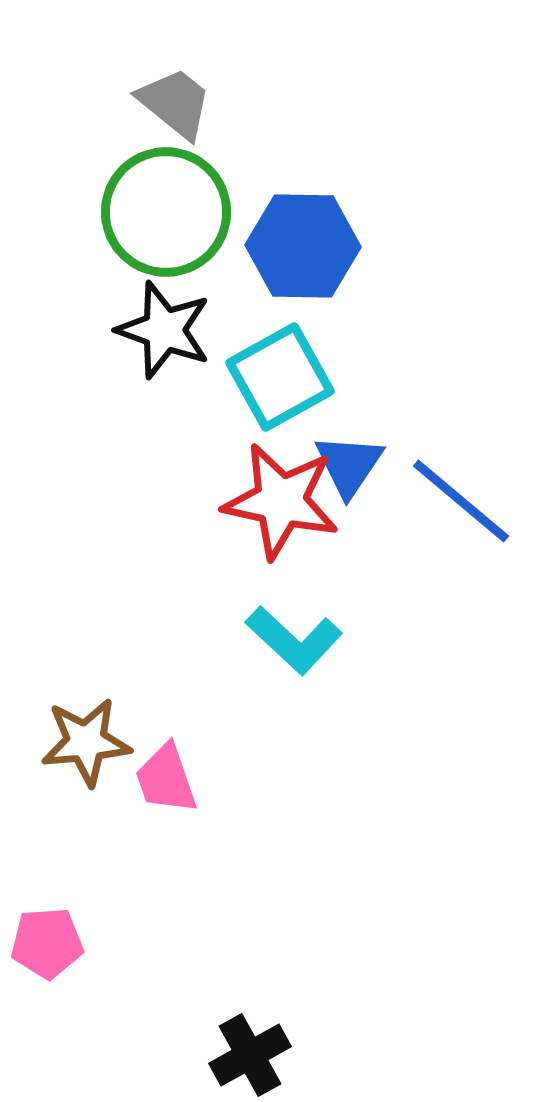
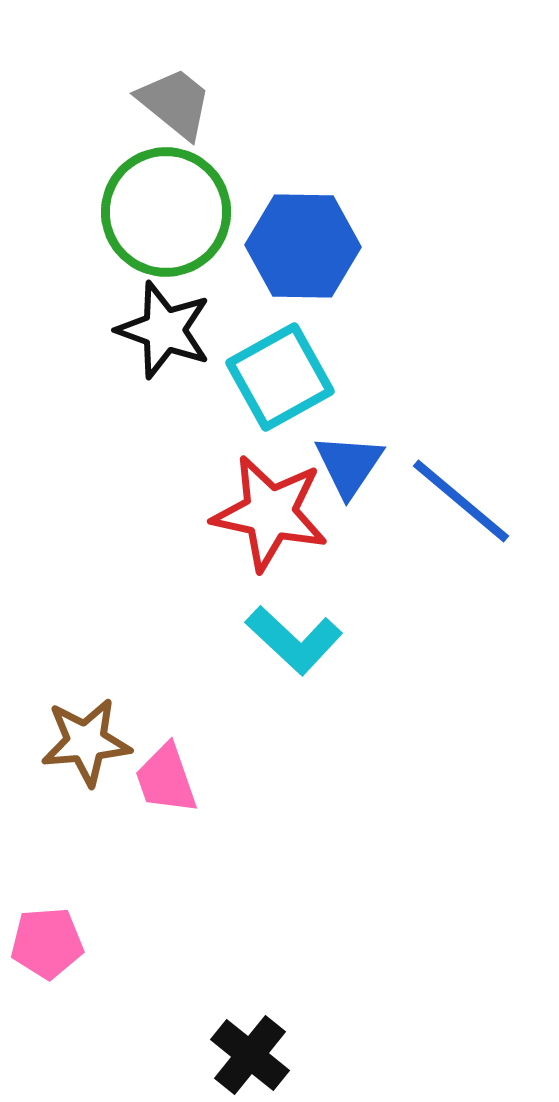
red star: moved 11 px left, 12 px down
black cross: rotated 22 degrees counterclockwise
